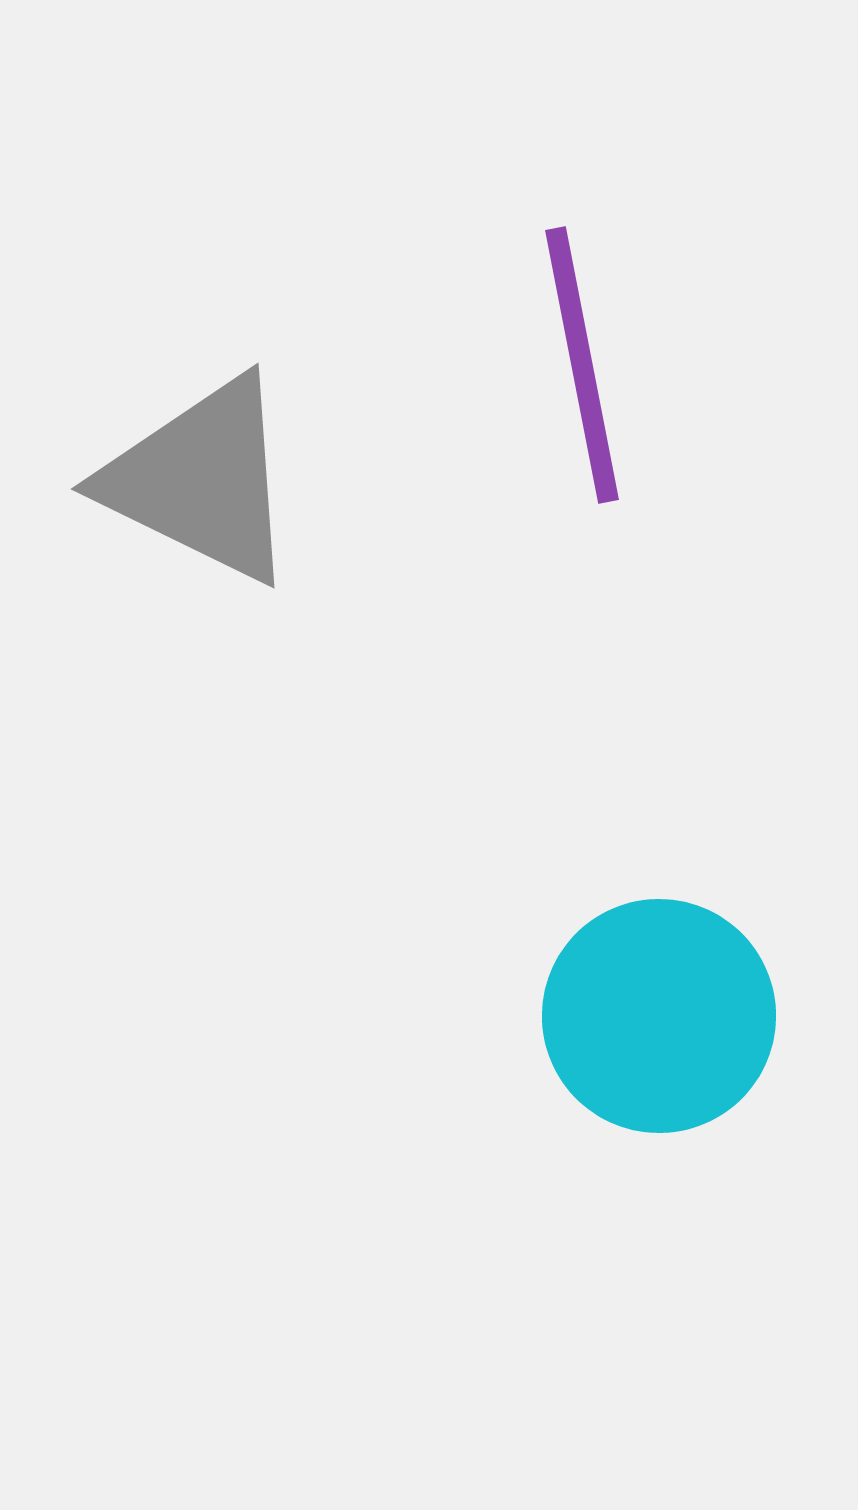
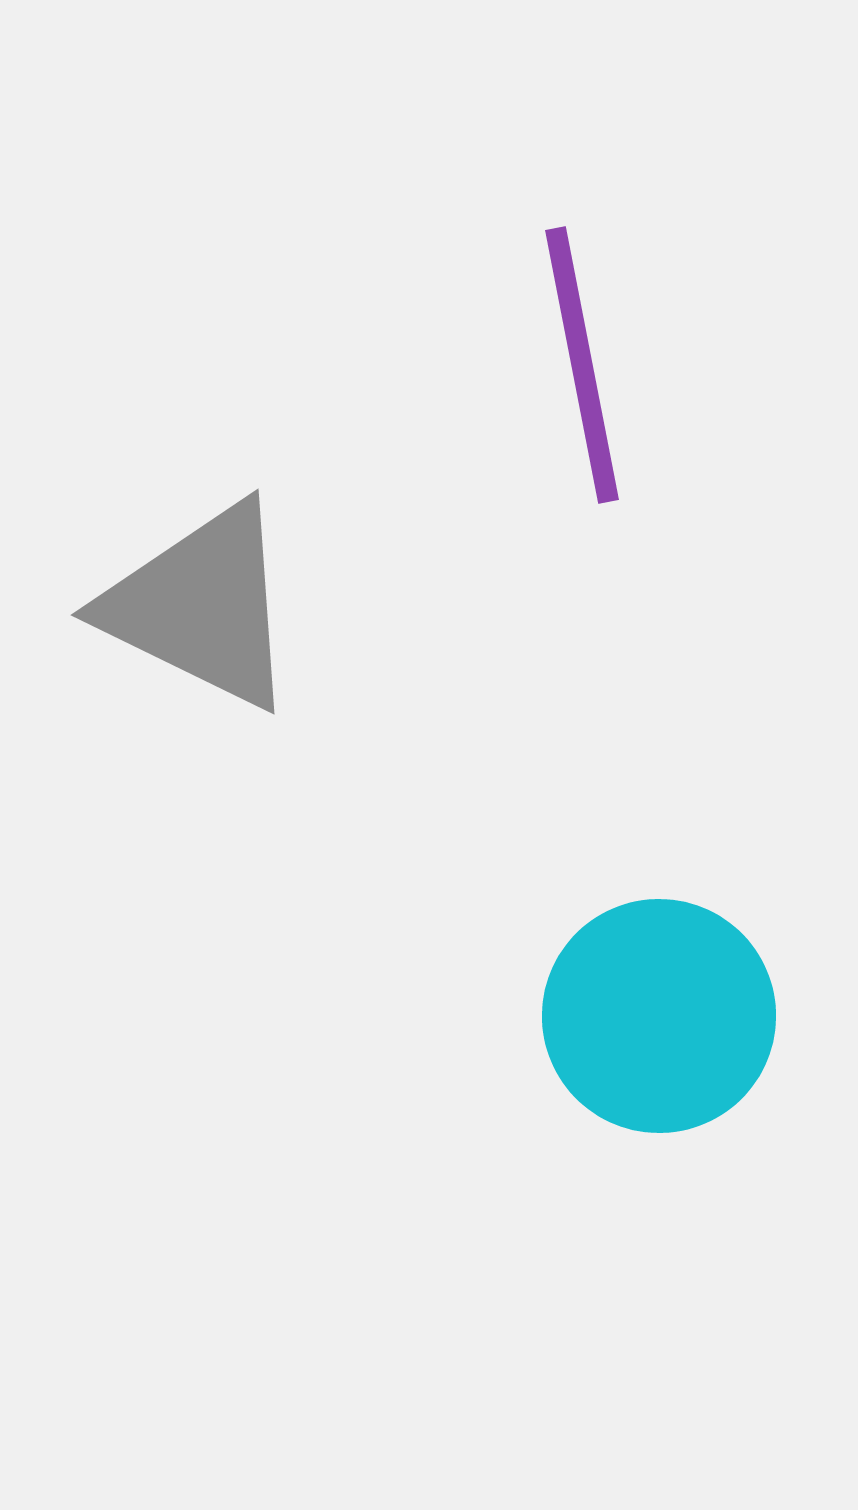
gray triangle: moved 126 px down
